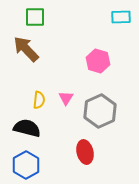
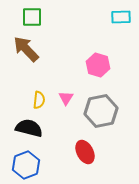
green square: moved 3 px left
pink hexagon: moved 4 px down
gray hexagon: moved 1 px right; rotated 12 degrees clockwise
black semicircle: moved 2 px right
red ellipse: rotated 15 degrees counterclockwise
blue hexagon: rotated 8 degrees clockwise
